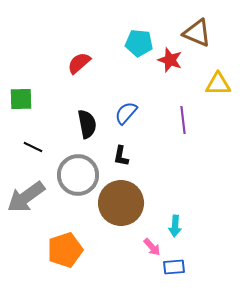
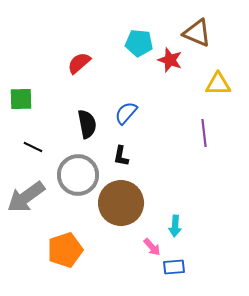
purple line: moved 21 px right, 13 px down
